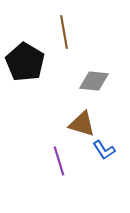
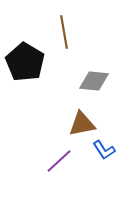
brown triangle: rotated 28 degrees counterclockwise
purple line: rotated 64 degrees clockwise
